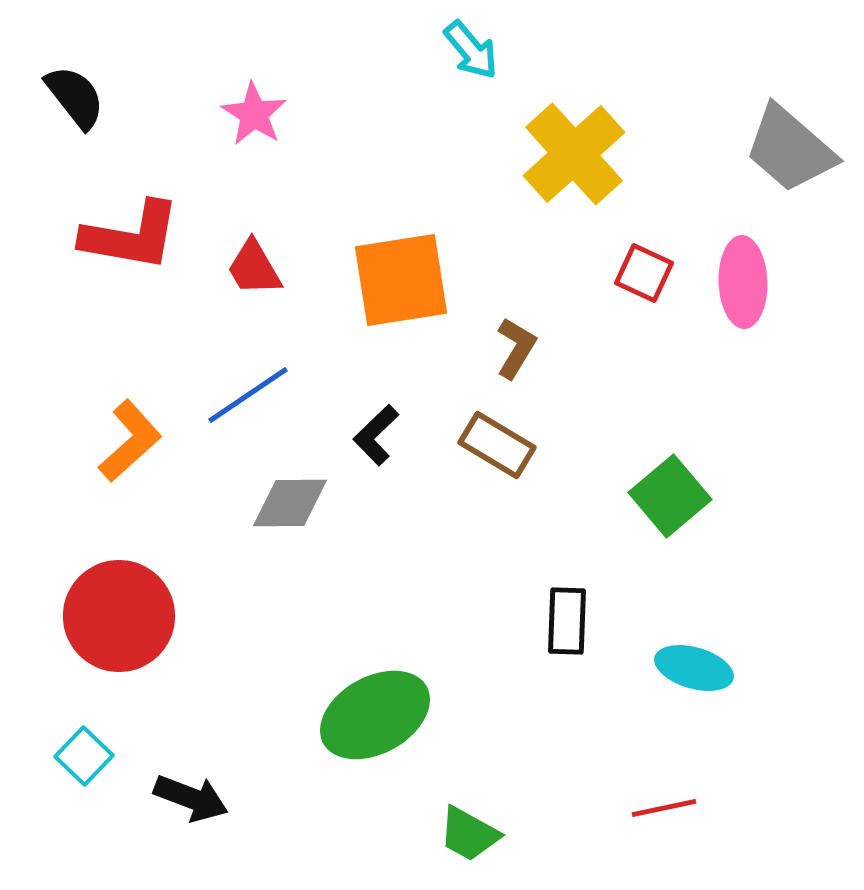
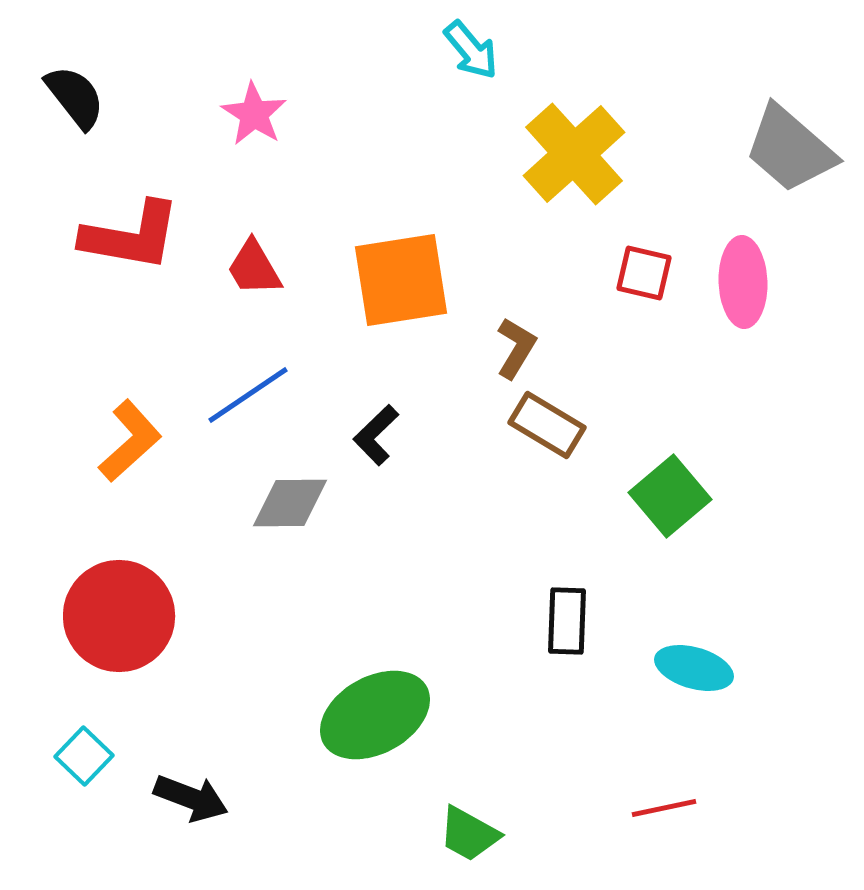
red square: rotated 12 degrees counterclockwise
brown rectangle: moved 50 px right, 20 px up
